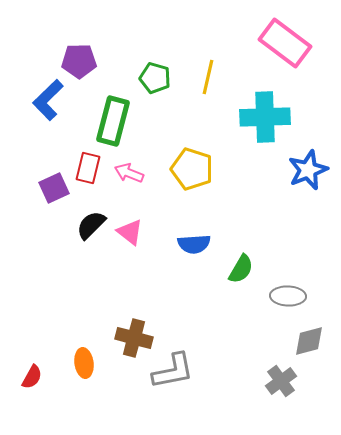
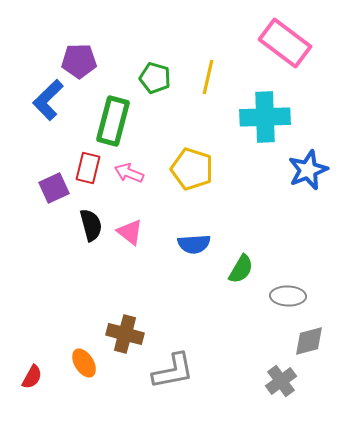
black semicircle: rotated 120 degrees clockwise
brown cross: moved 9 px left, 4 px up
orange ellipse: rotated 24 degrees counterclockwise
